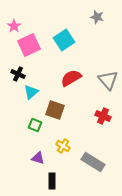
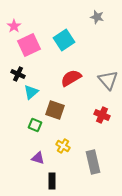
red cross: moved 1 px left, 1 px up
gray rectangle: rotated 45 degrees clockwise
